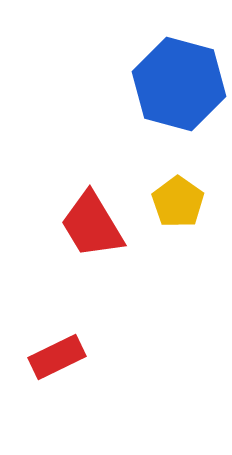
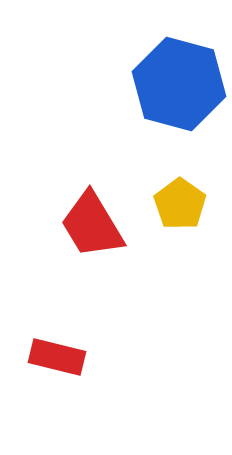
yellow pentagon: moved 2 px right, 2 px down
red rectangle: rotated 40 degrees clockwise
